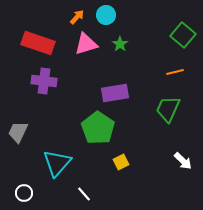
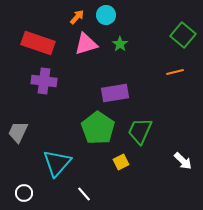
green trapezoid: moved 28 px left, 22 px down
